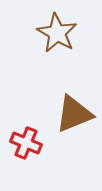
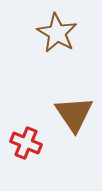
brown triangle: rotated 42 degrees counterclockwise
